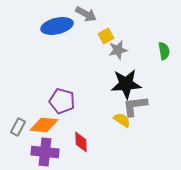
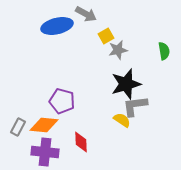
black star: rotated 12 degrees counterclockwise
